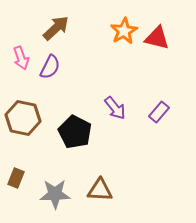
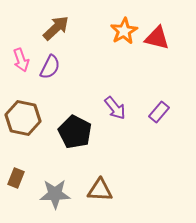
pink arrow: moved 2 px down
